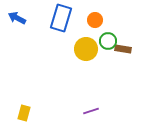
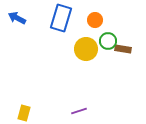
purple line: moved 12 px left
